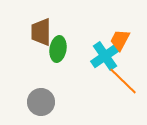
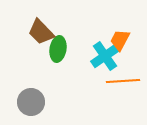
brown trapezoid: rotated 44 degrees counterclockwise
orange line: rotated 48 degrees counterclockwise
gray circle: moved 10 px left
